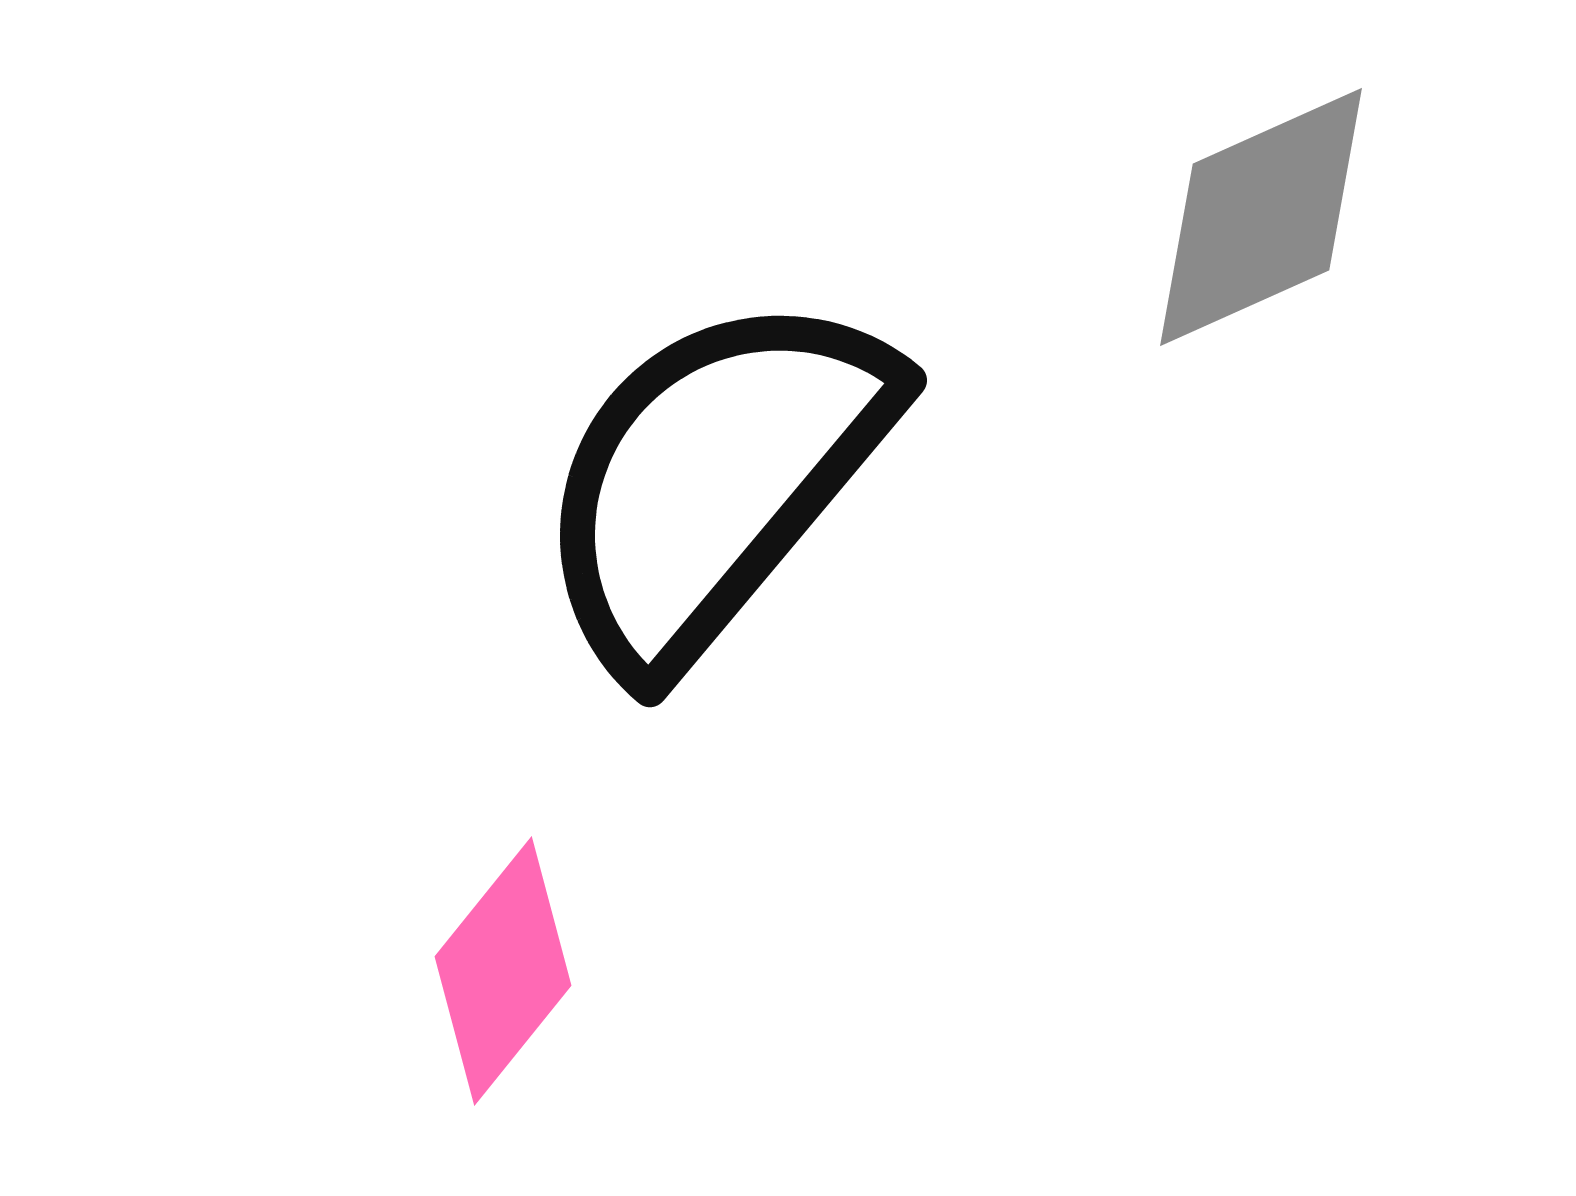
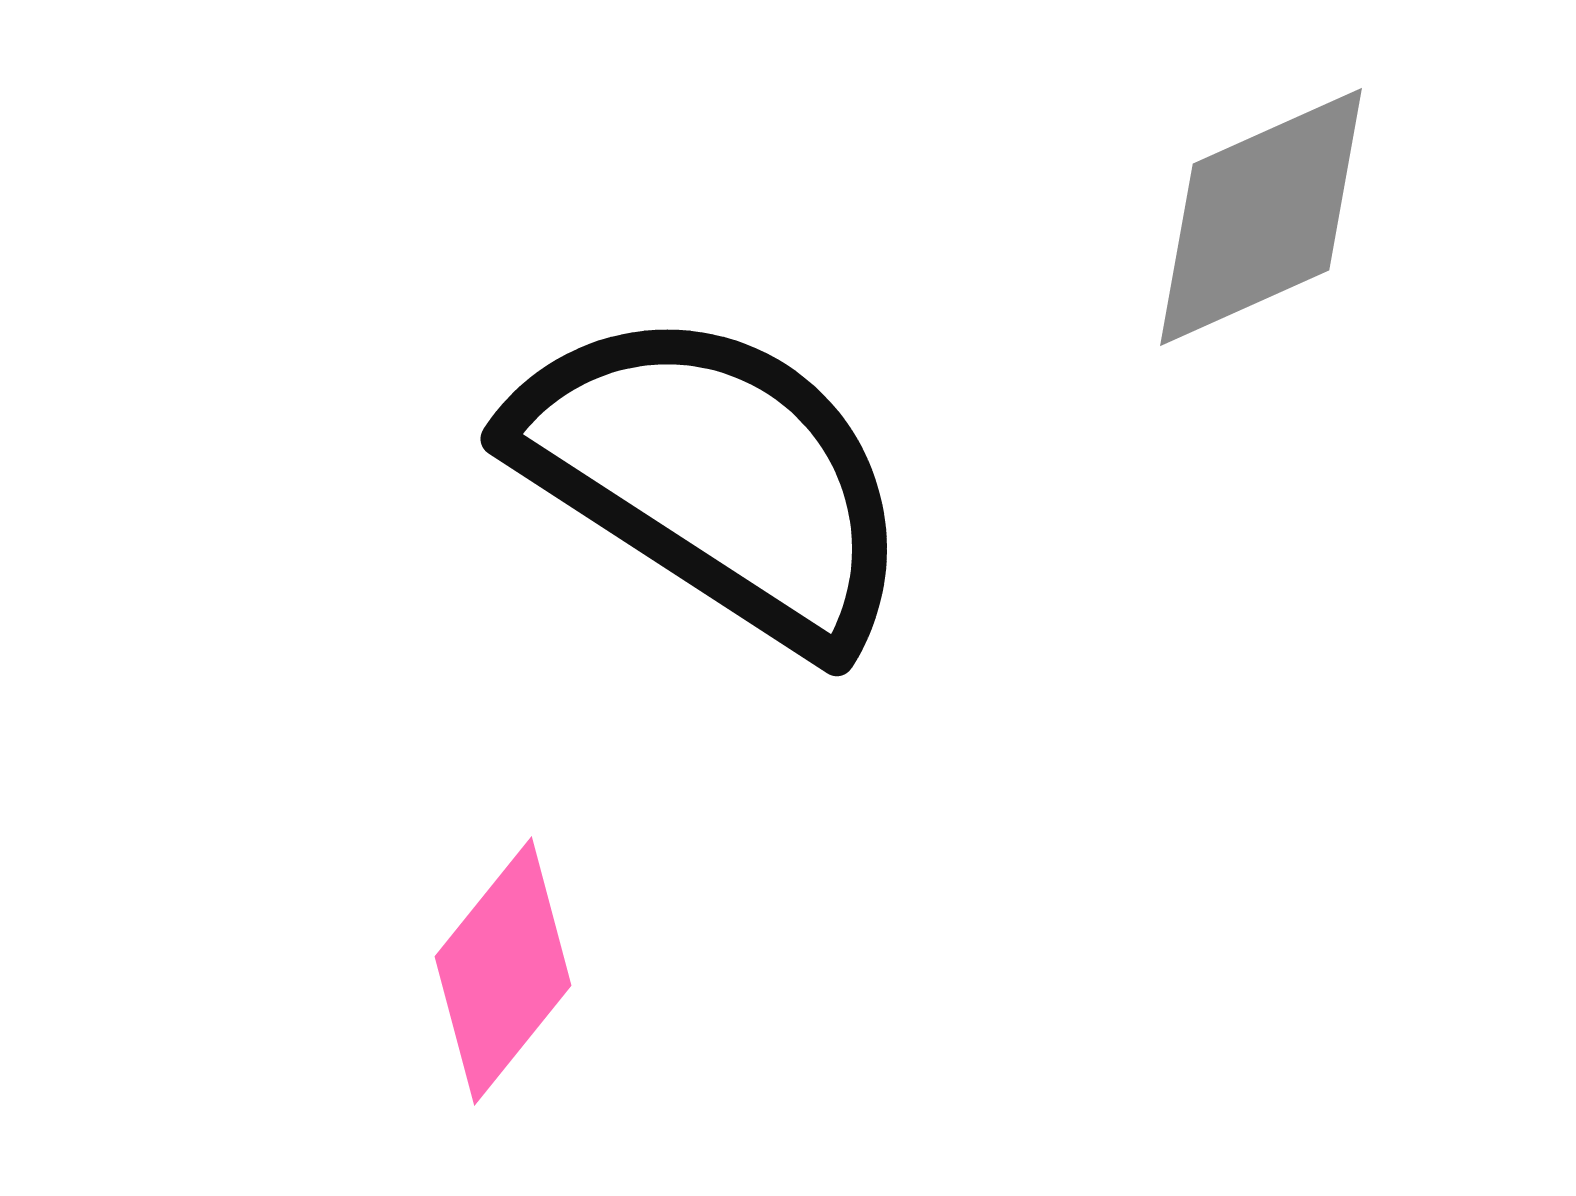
black semicircle: moved 3 px up; rotated 83 degrees clockwise
